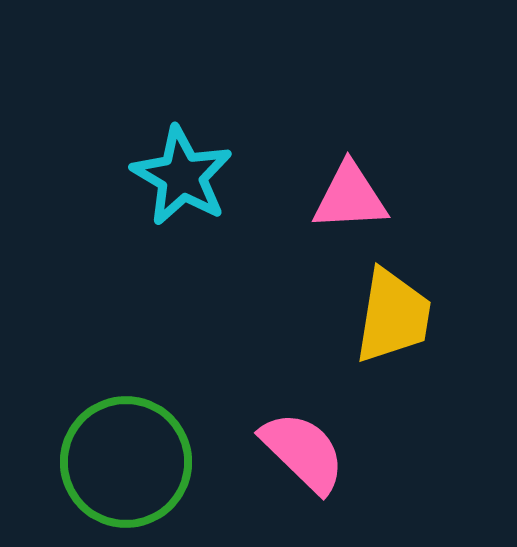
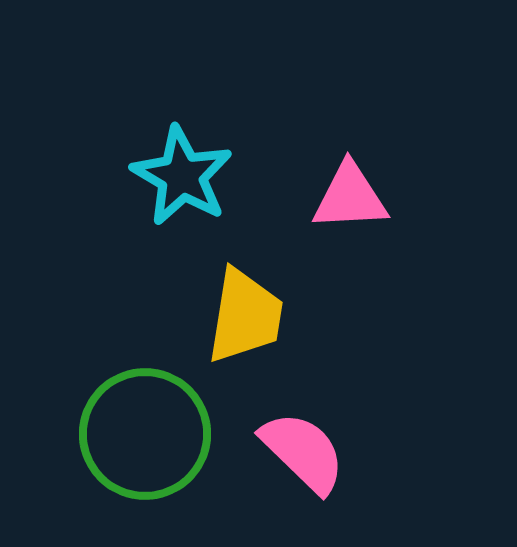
yellow trapezoid: moved 148 px left
green circle: moved 19 px right, 28 px up
